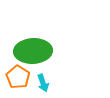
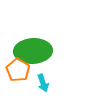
orange pentagon: moved 7 px up
